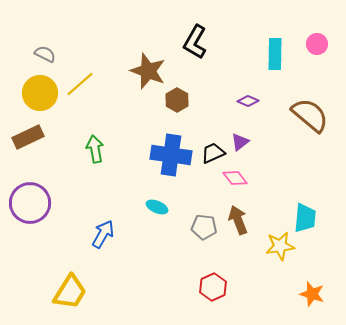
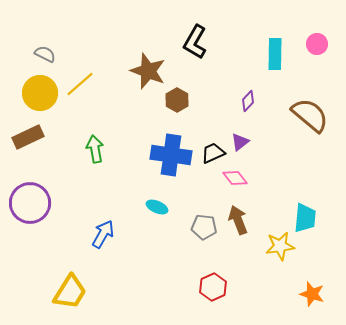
purple diamond: rotated 70 degrees counterclockwise
